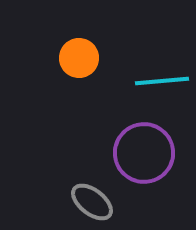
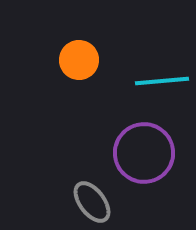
orange circle: moved 2 px down
gray ellipse: rotated 15 degrees clockwise
